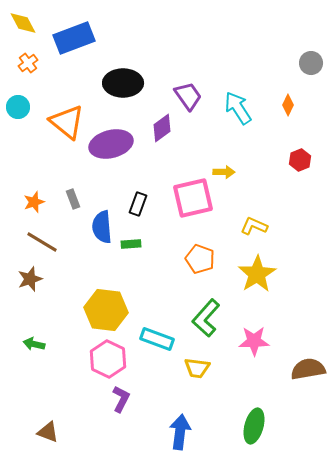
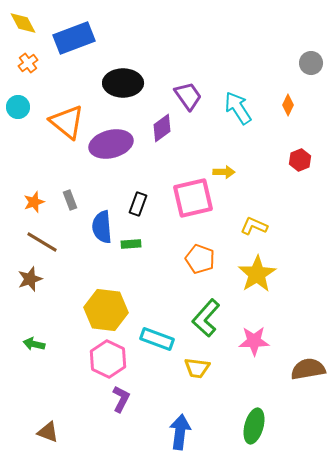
gray rectangle: moved 3 px left, 1 px down
